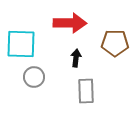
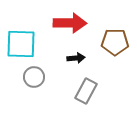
brown pentagon: moved 1 px up
black arrow: rotated 78 degrees clockwise
gray rectangle: rotated 30 degrees clockwise
